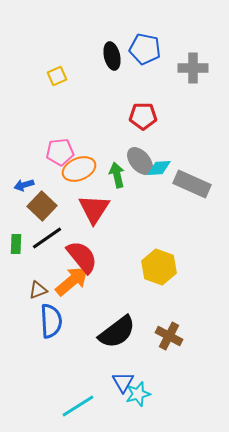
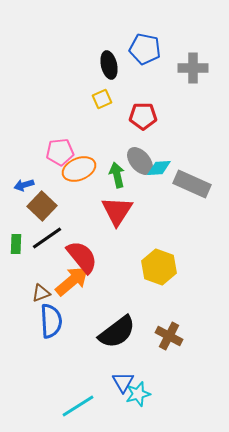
black ellipse: moved 3 px left, 9 px down
yellow square: moved 45 px right, 23 px down
red triangle: moved 23 px right, 2 px down
brown triangle: moved 3 px right, 3 px down
